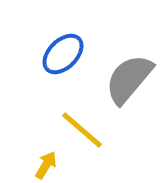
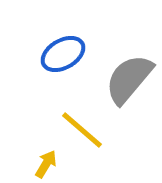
blue ellipse: rotated 15 degrees clockwise
yellow arrow: moved 1 px up
